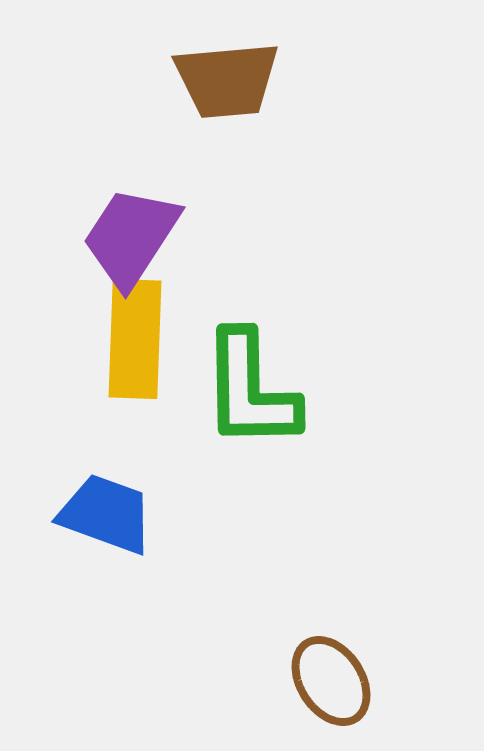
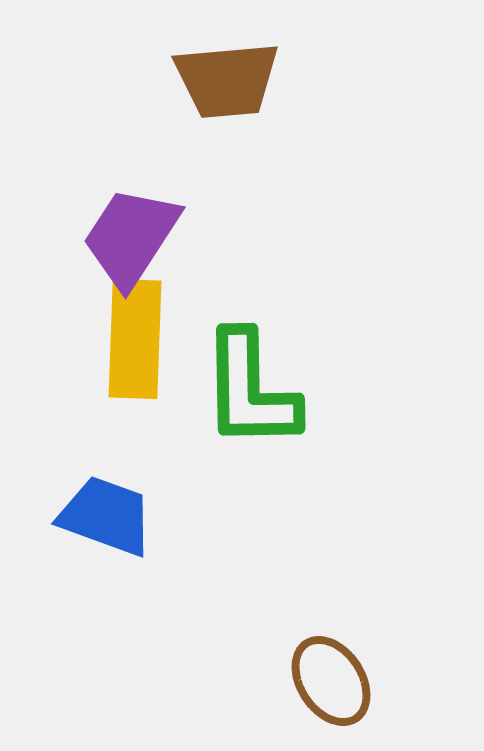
blue trapezoid: moved 2 px down
